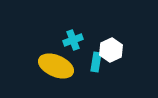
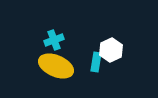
cyan cross: moved 19 px left
